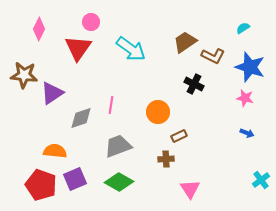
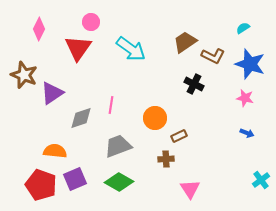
blue star: moved 3 px up
brown star: rotated 16 degrees clockwise
orange circle: moved 3 px left, 6 px down
